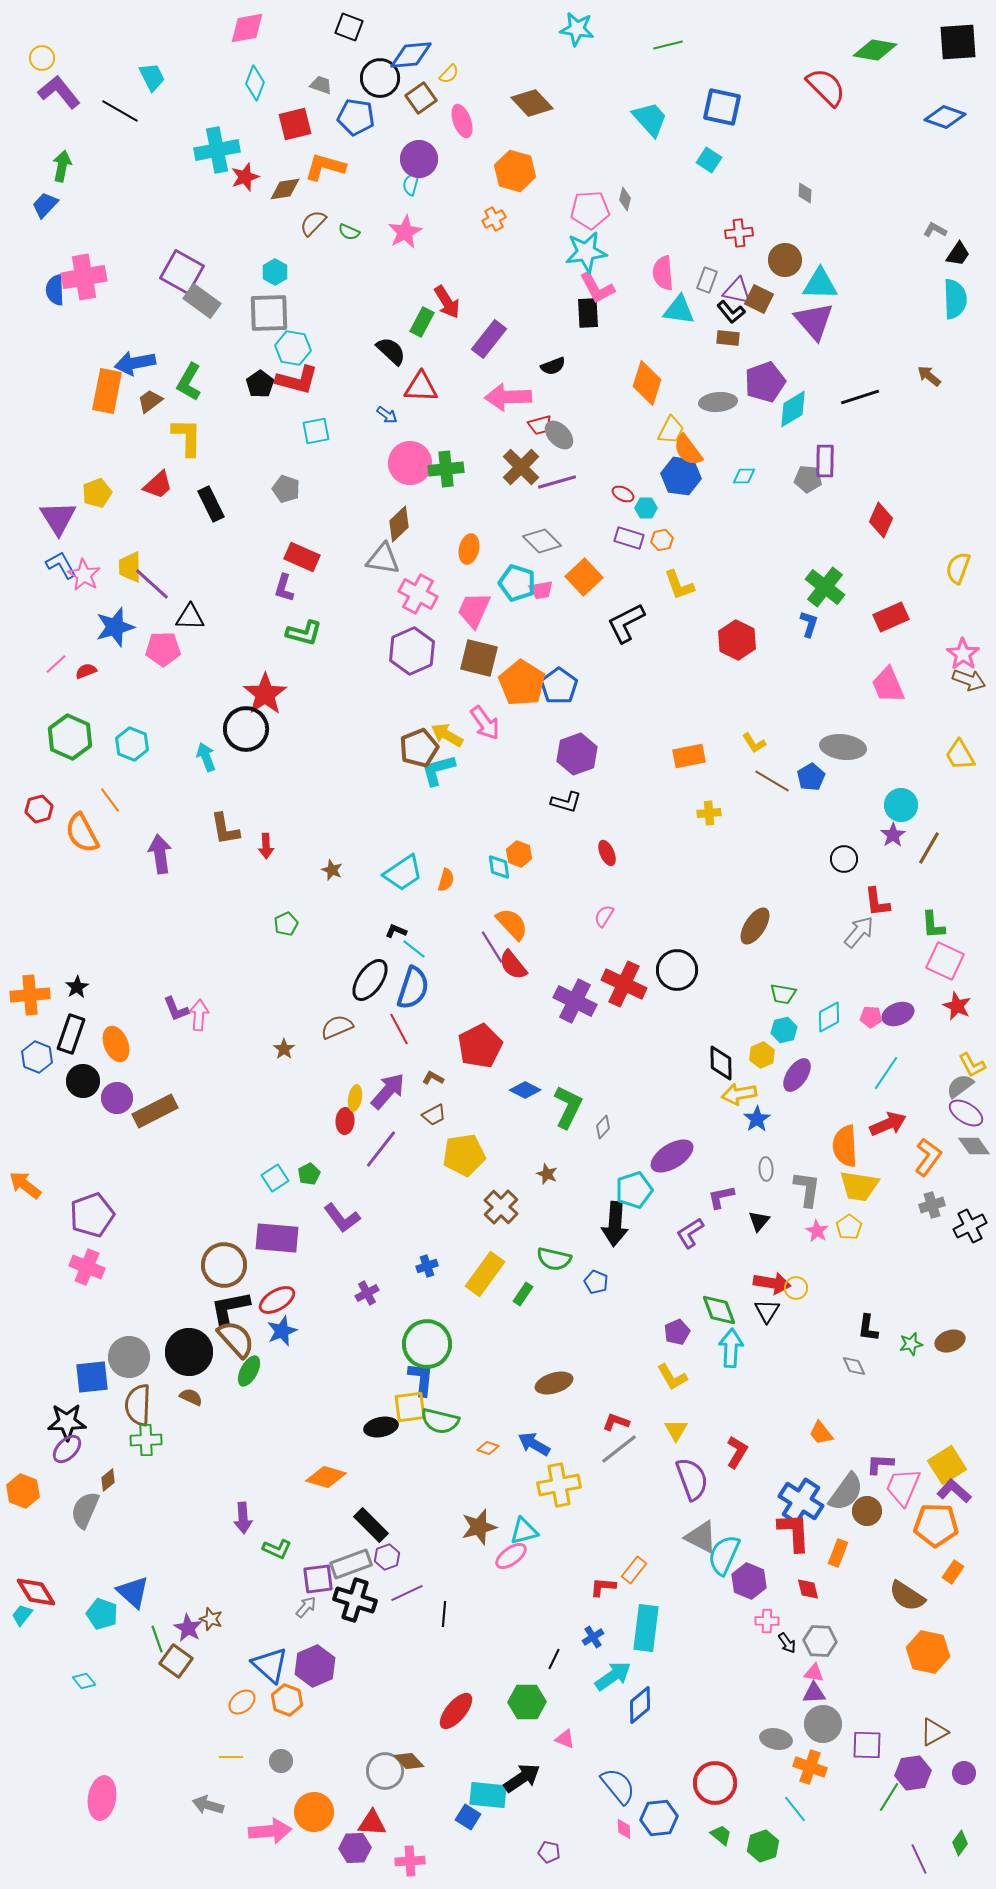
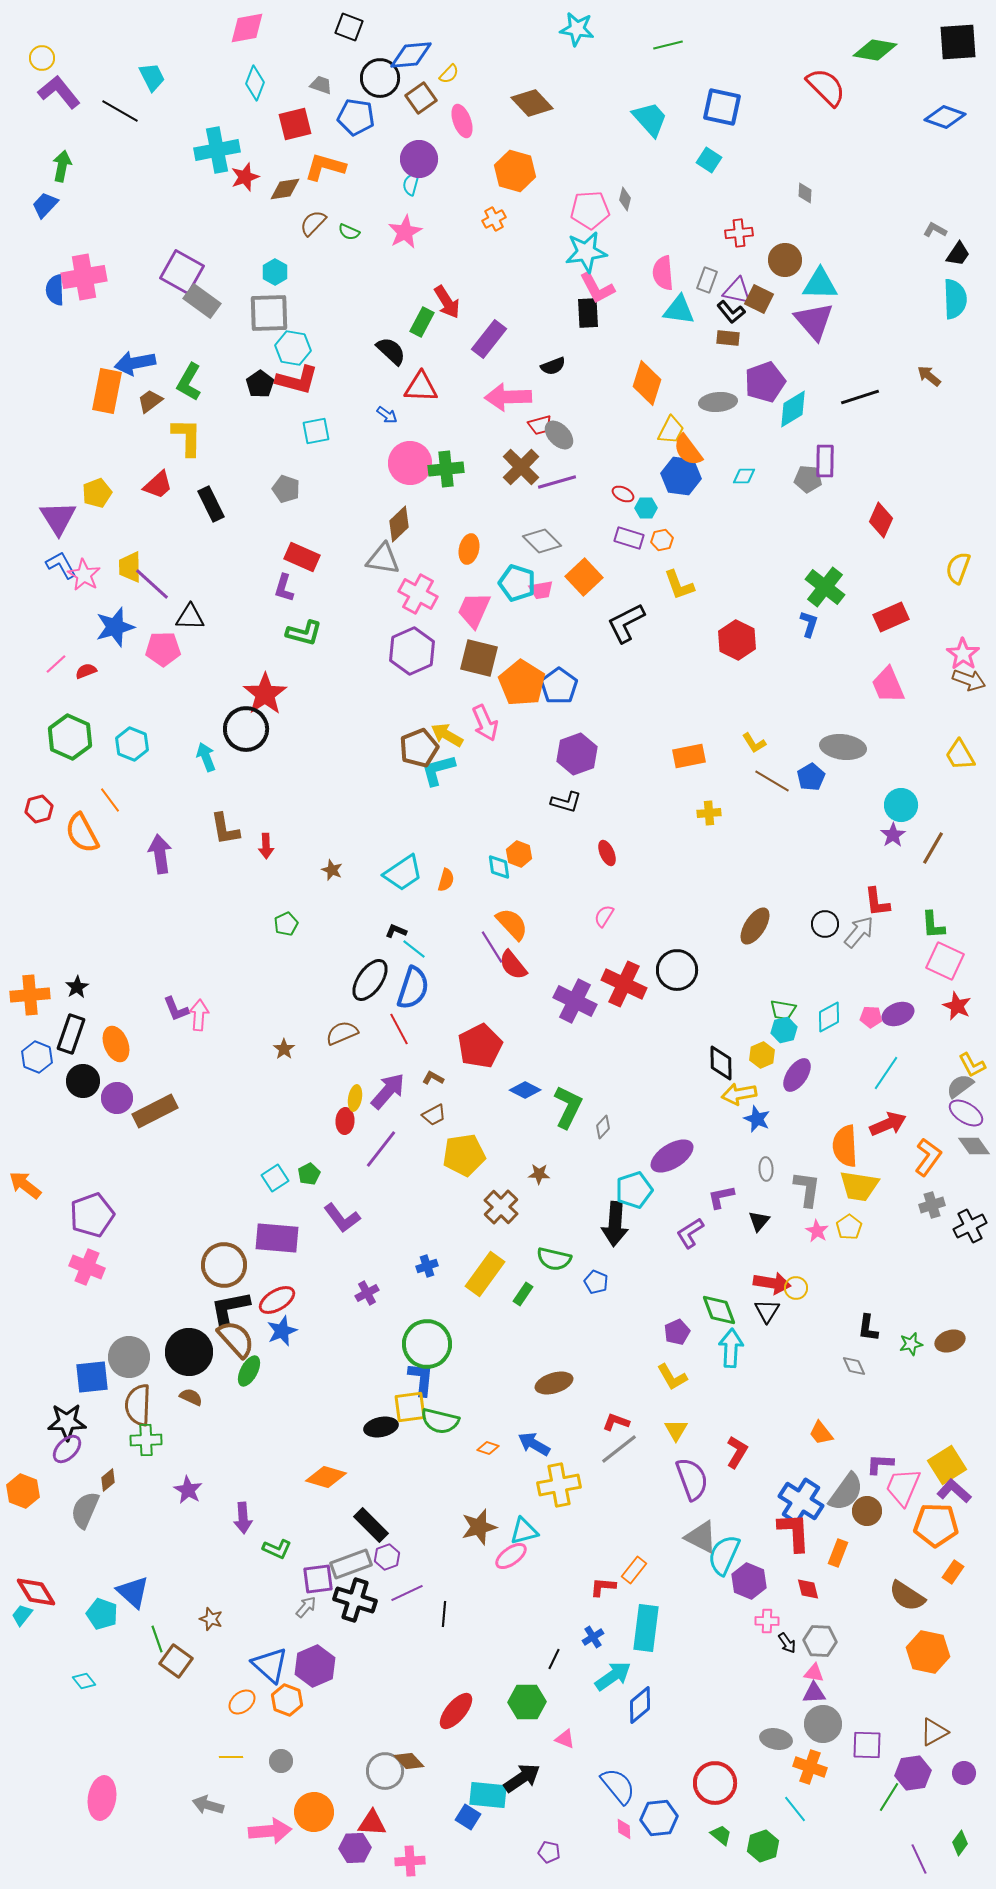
pink arrow at (485, 723): rotated 12 degrees clockwise
brown line at (929, 848): moved 4 px right
black circle at (844, 859): moved 19 px left, 65 px down
green trapezoid at (783, 994): moved 16 px down
brown semicircle at (337, 1027): moved 5 px right, 6 px down
blue star at (757, 1119): rotated 16 degrees counterclockwise
brown star at (547, 1174): moved 8 px left; rotated 20 degrees counterclockwise
purple star at (188, 1628): moved 138 px up
